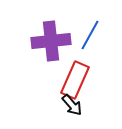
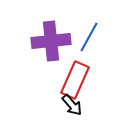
blue line: moved 1 px left, 2 px down
